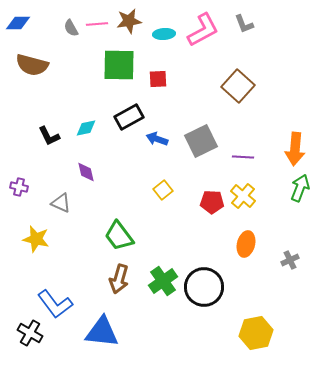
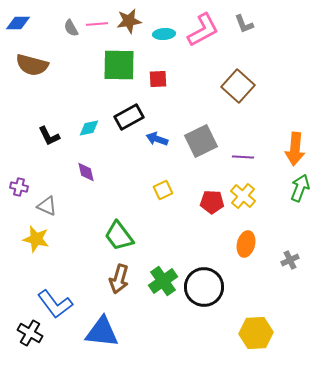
cyan diamond: moved 3 px right
yellow square: rotated 12 degrees clockwise
gray triangle: moved 14 px left, 3 px down
yellow hexagon: rotated 8 degrees clockwise
